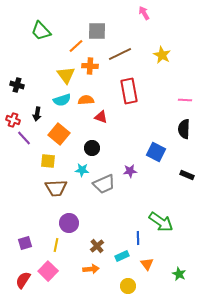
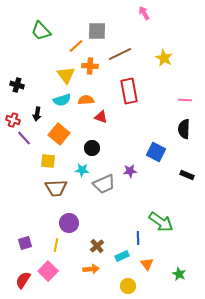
yellow star: moved 2 px right, 3 px down
